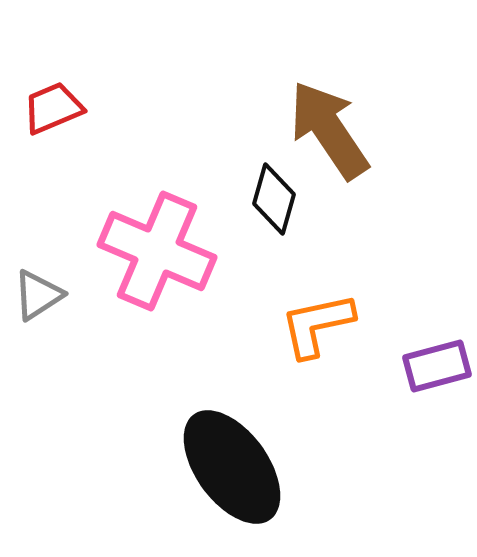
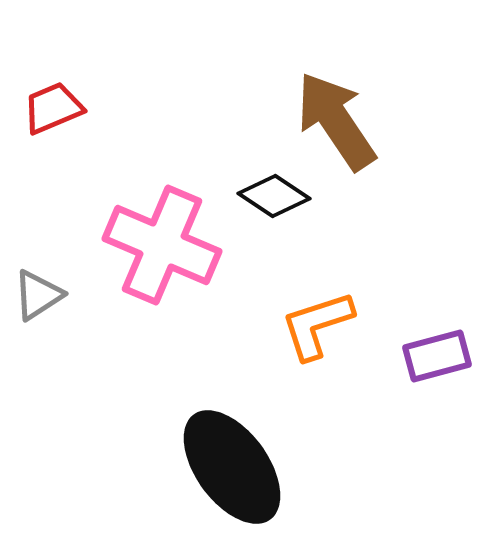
brown arrow: moved 7 px right, 9 px up
black diamond: moved 3 px up; rotated 72 degrees counterclockwise
pink cross: moved 5 px right, 6 px up
orange L-shape: rotated 6 degrees counterclockwise
purple rectangle: moved 10 px up
